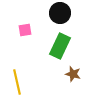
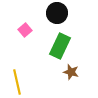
black circle: moved 3 px left
pink square: rotated 32 degrees counterclockwise
brown star: moved 2 px left, 2 px up
